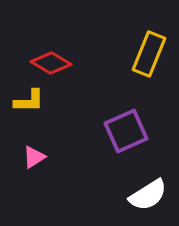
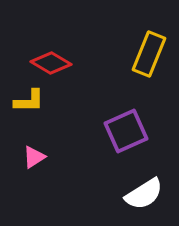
white semicircle: moved 4 px left, 1 px up
